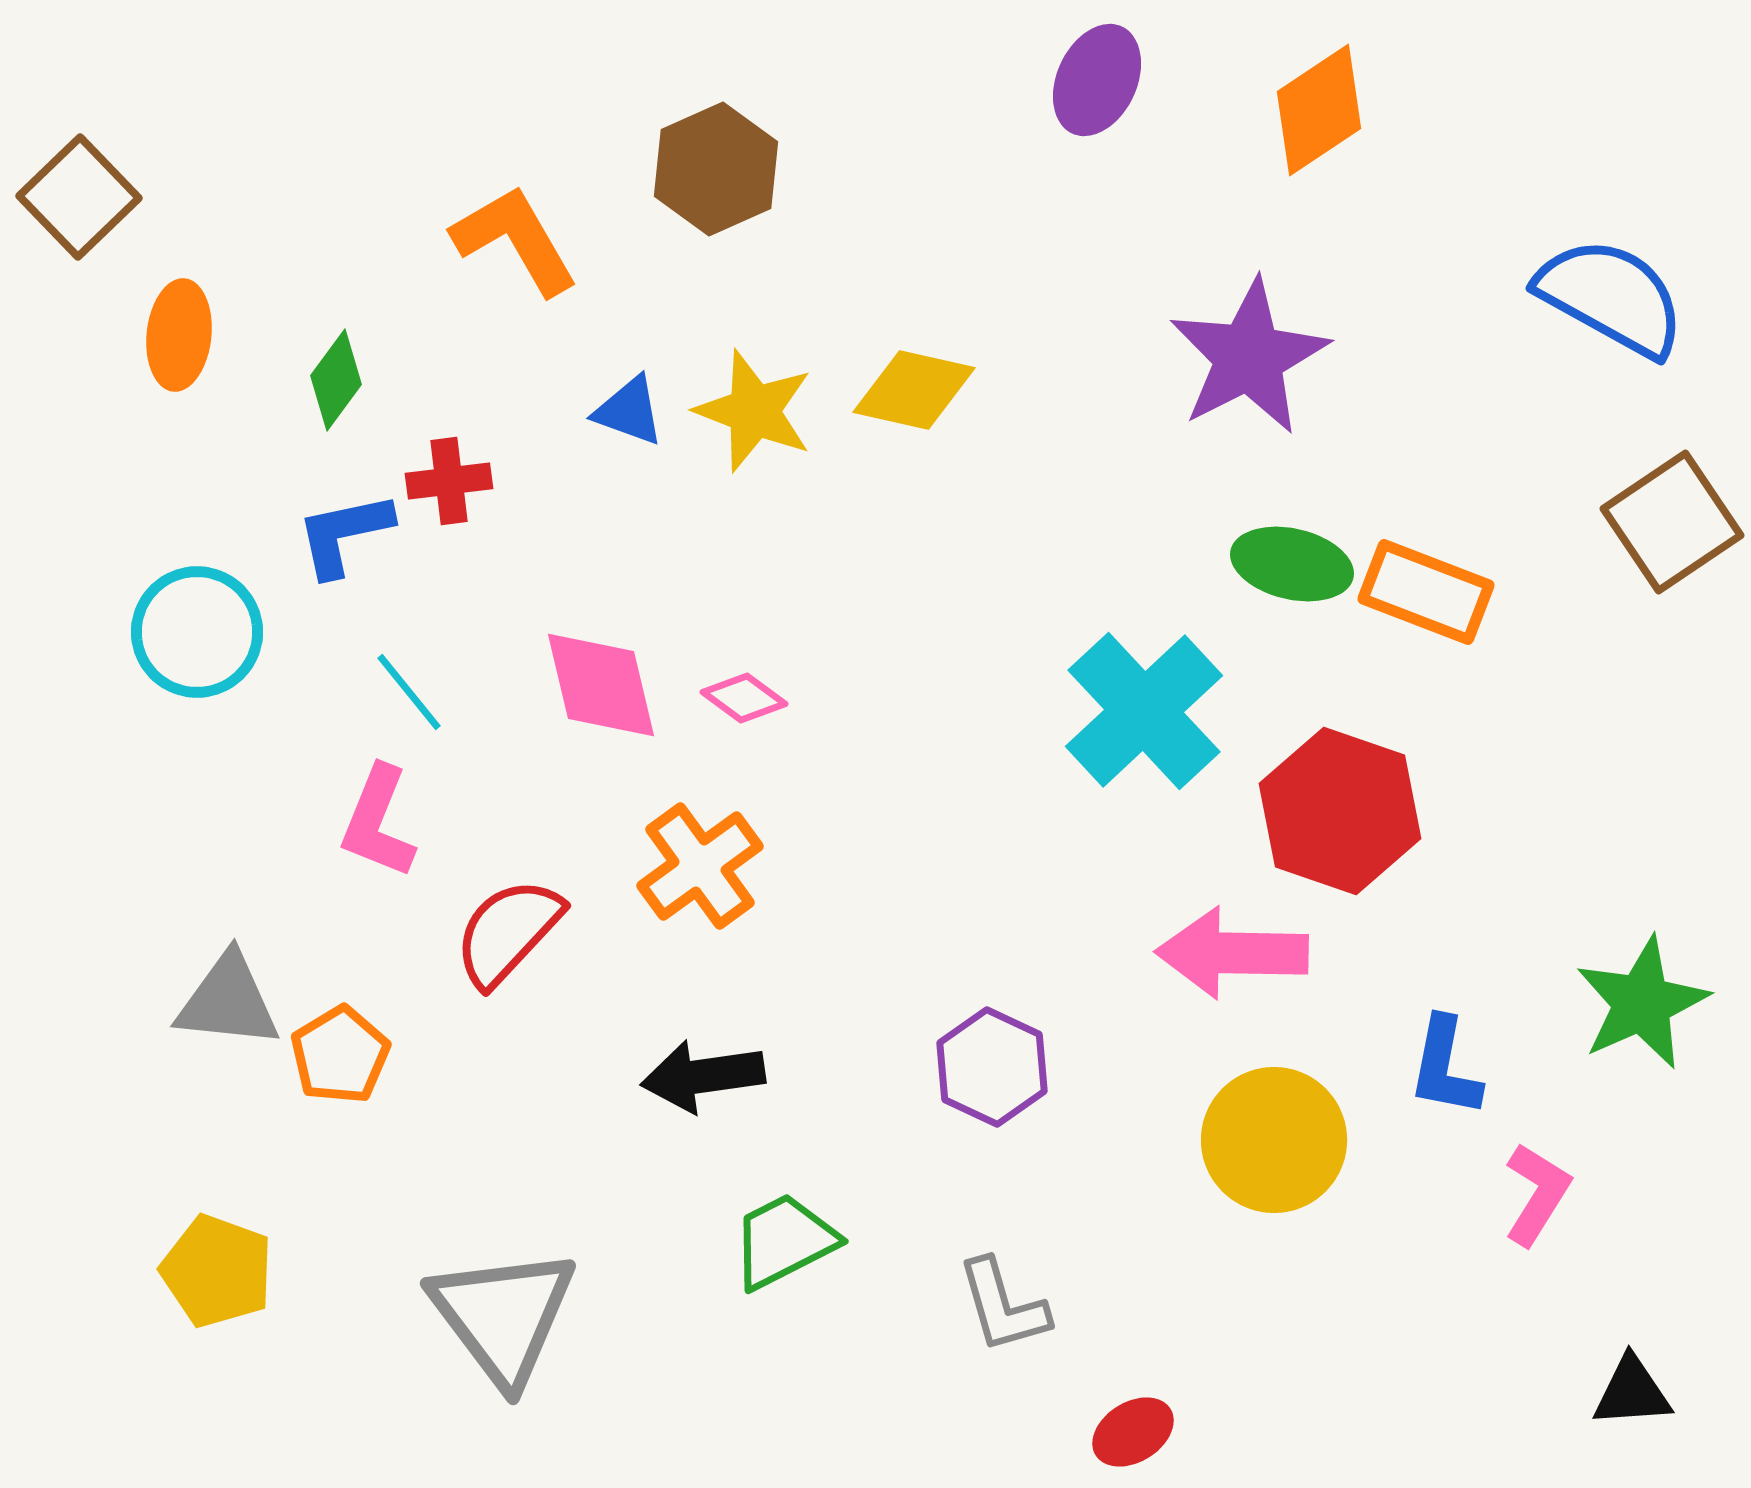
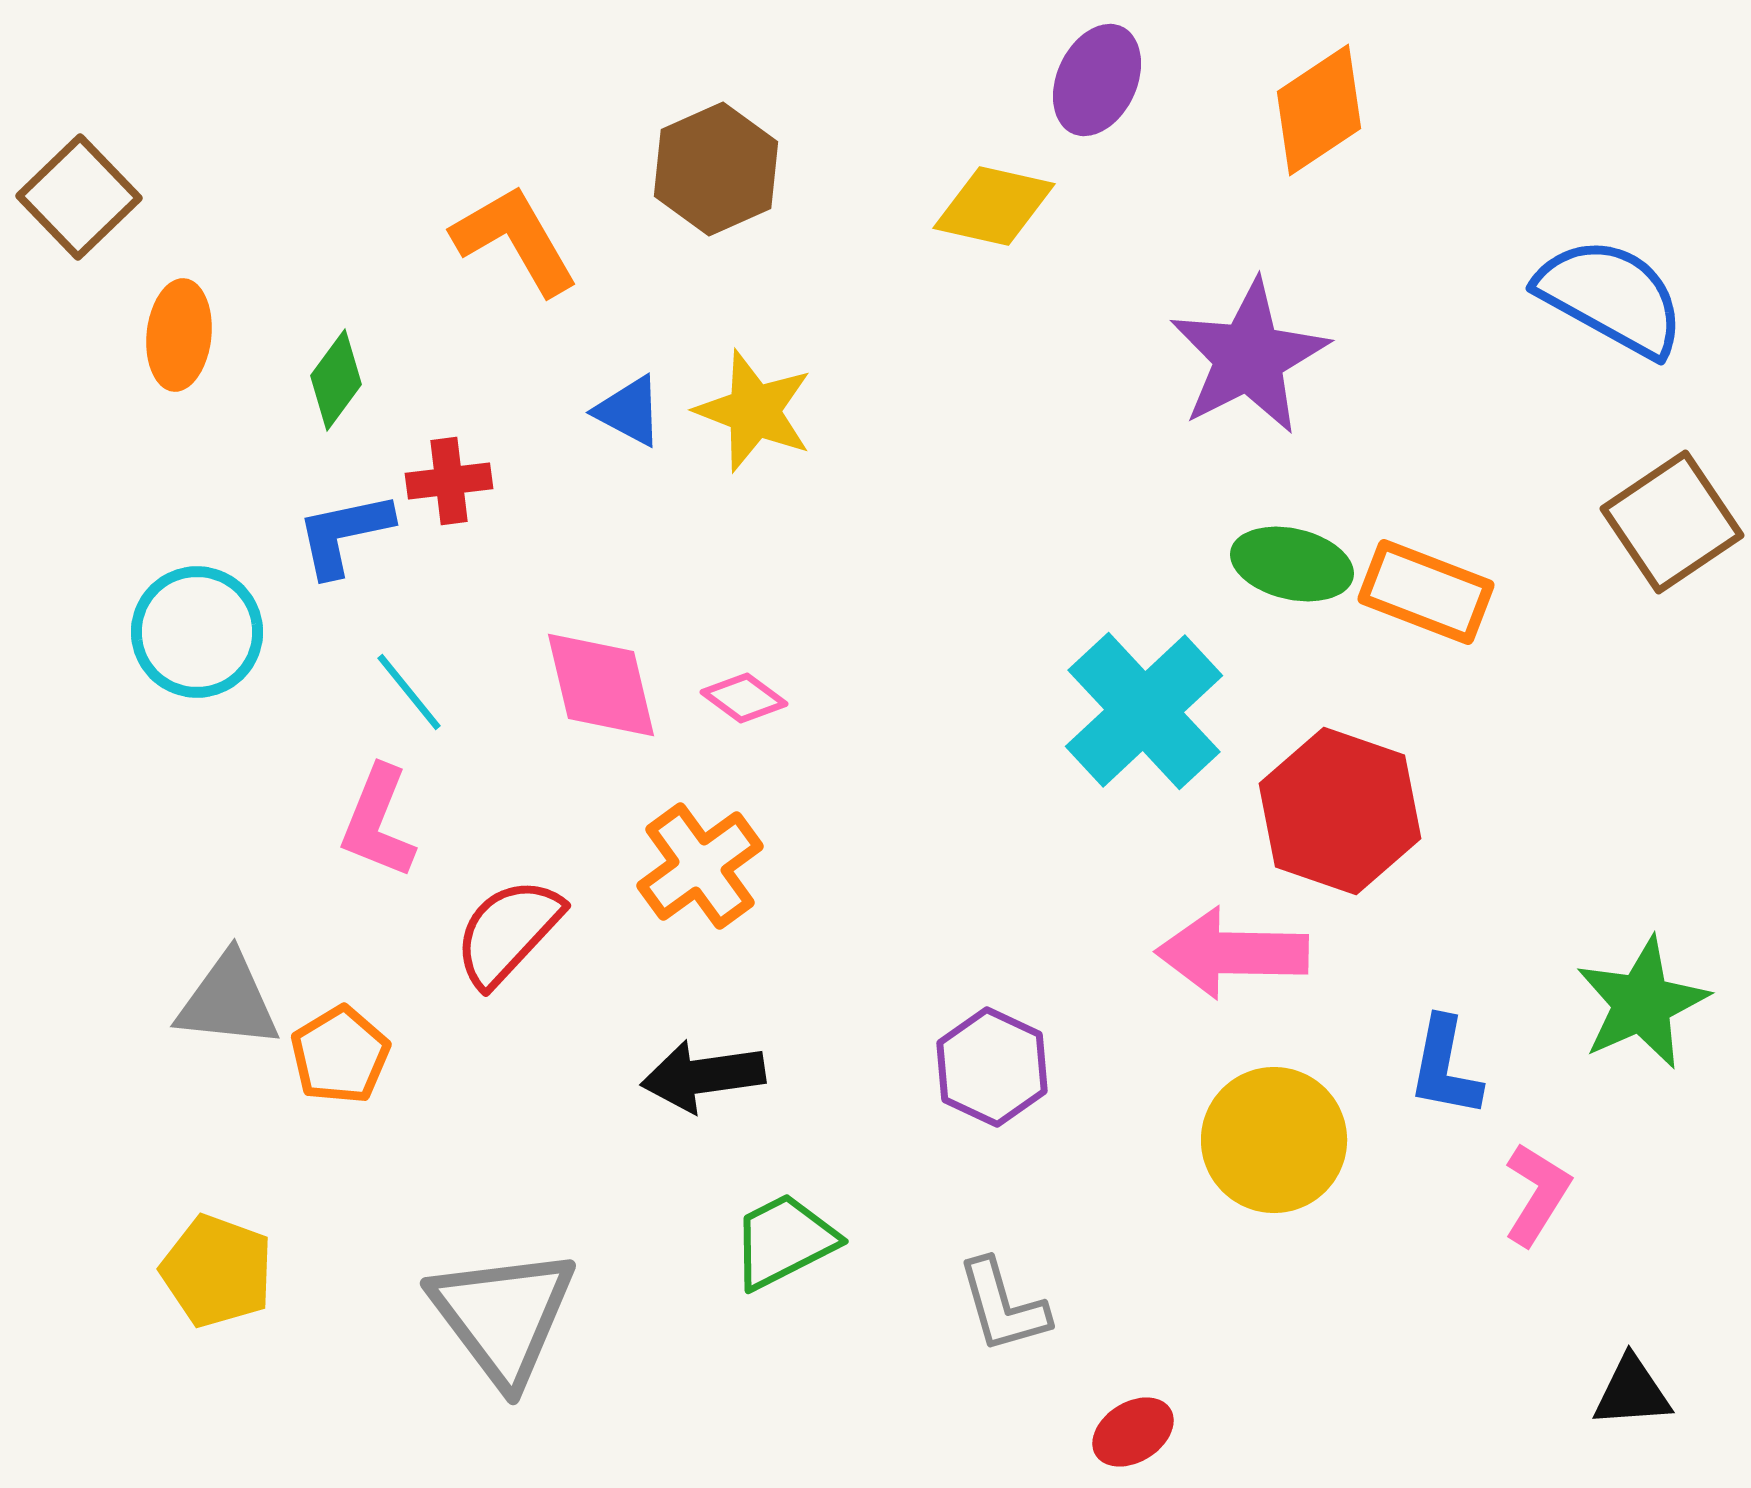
yellow diamond at (914, 390): moved 80 px right, 184 px up
blue triangle at (629, 411): rotated 8 degrees clockwise
